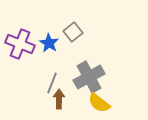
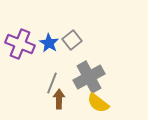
gray square: moved 1 px left, 8 px down
yellow semicircle: moved 1 px left
